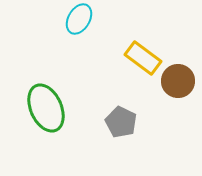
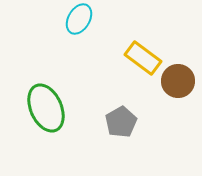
gray pentagon: rotated 16 degrees clockwise
